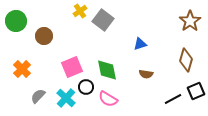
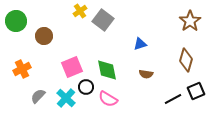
orange cross: rotated 18 degrees clockwise
